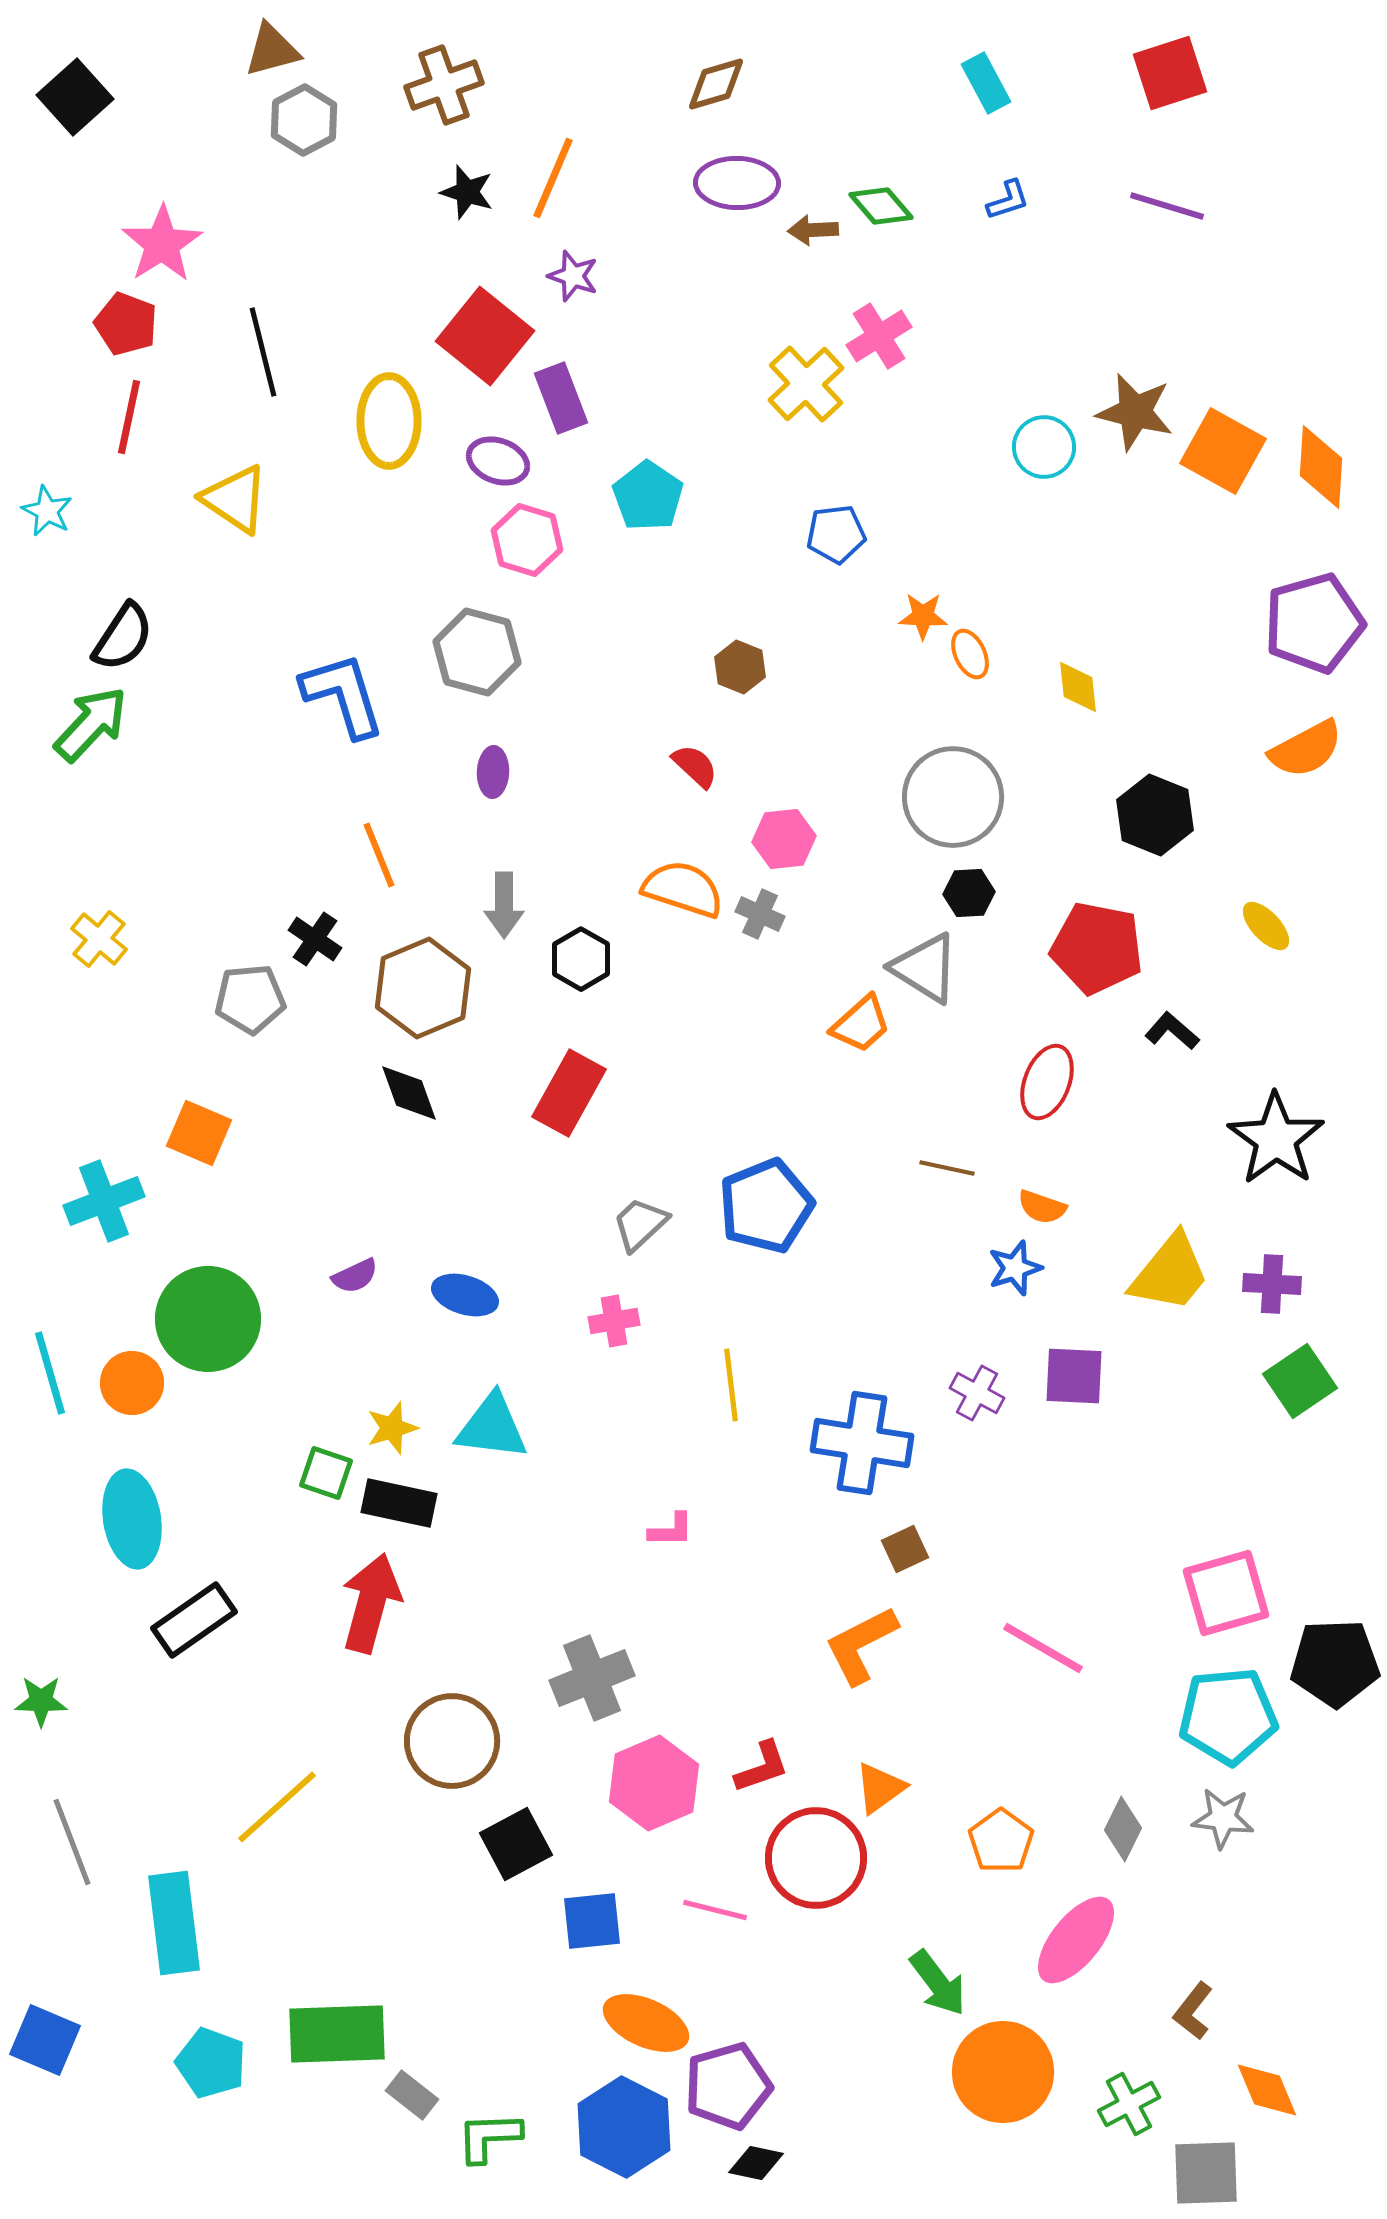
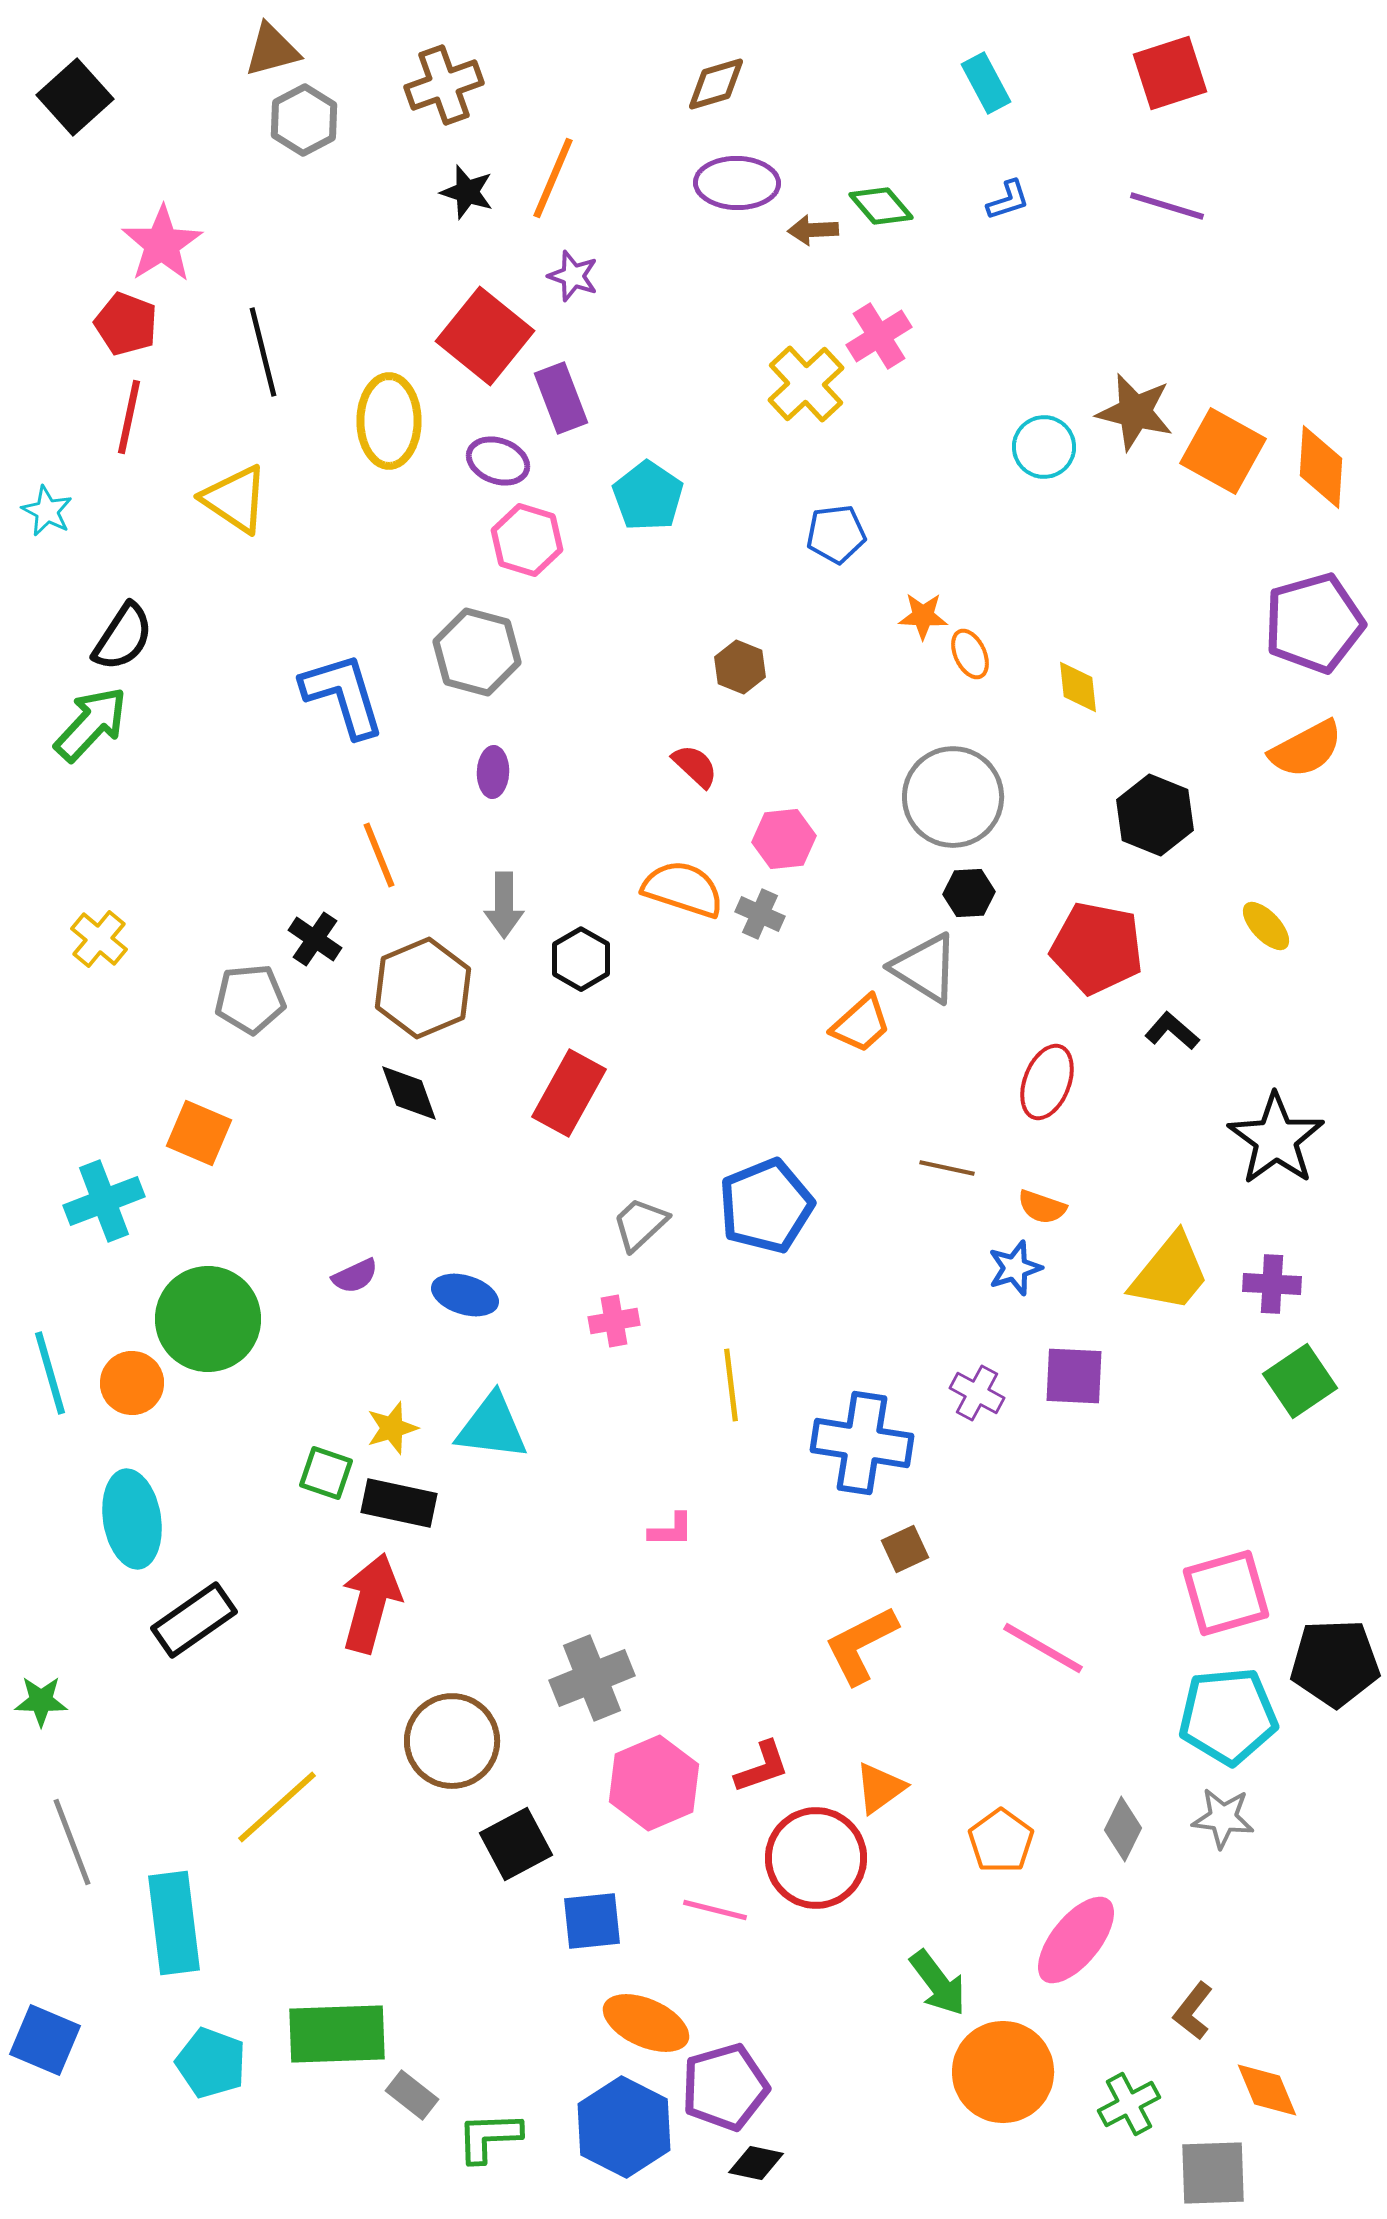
purple pentagon at (728, 2086): moved 3 px left, 1 px down
gray square at (1206, 2173): moved 7 px right
